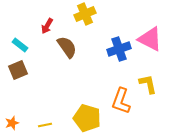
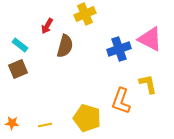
brown semicircle: moved 2 px left, 1 px up; rotated 50 degrees clockwise
brown square: moved 1 px up
orange star: rotated 24 degrees clockwise
